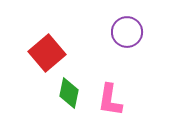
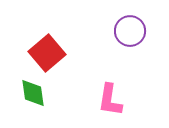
purple circle: moved 3 px right, 1 px up
green diamond: moved 36 px left; rotated 20 degrees counterclockwise
